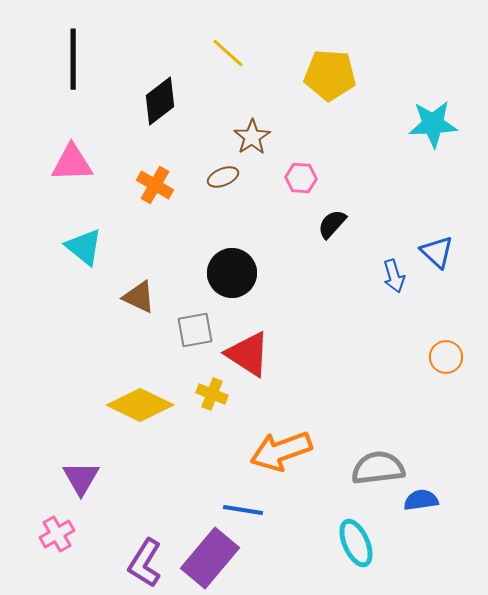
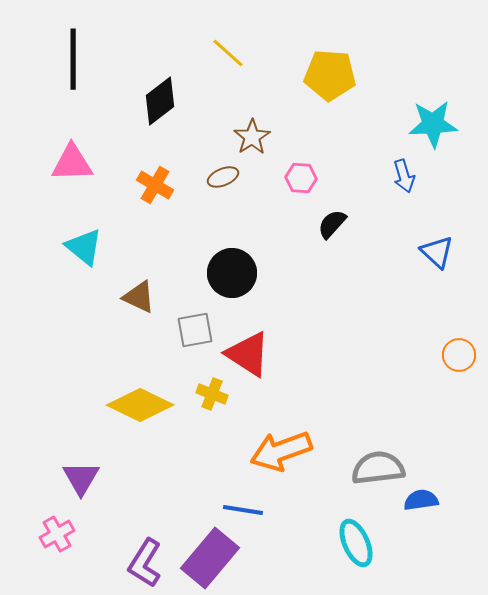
blue arrow: moved 10 px right, 100 px up
orange circle: moved 13 px right, 2 px up
